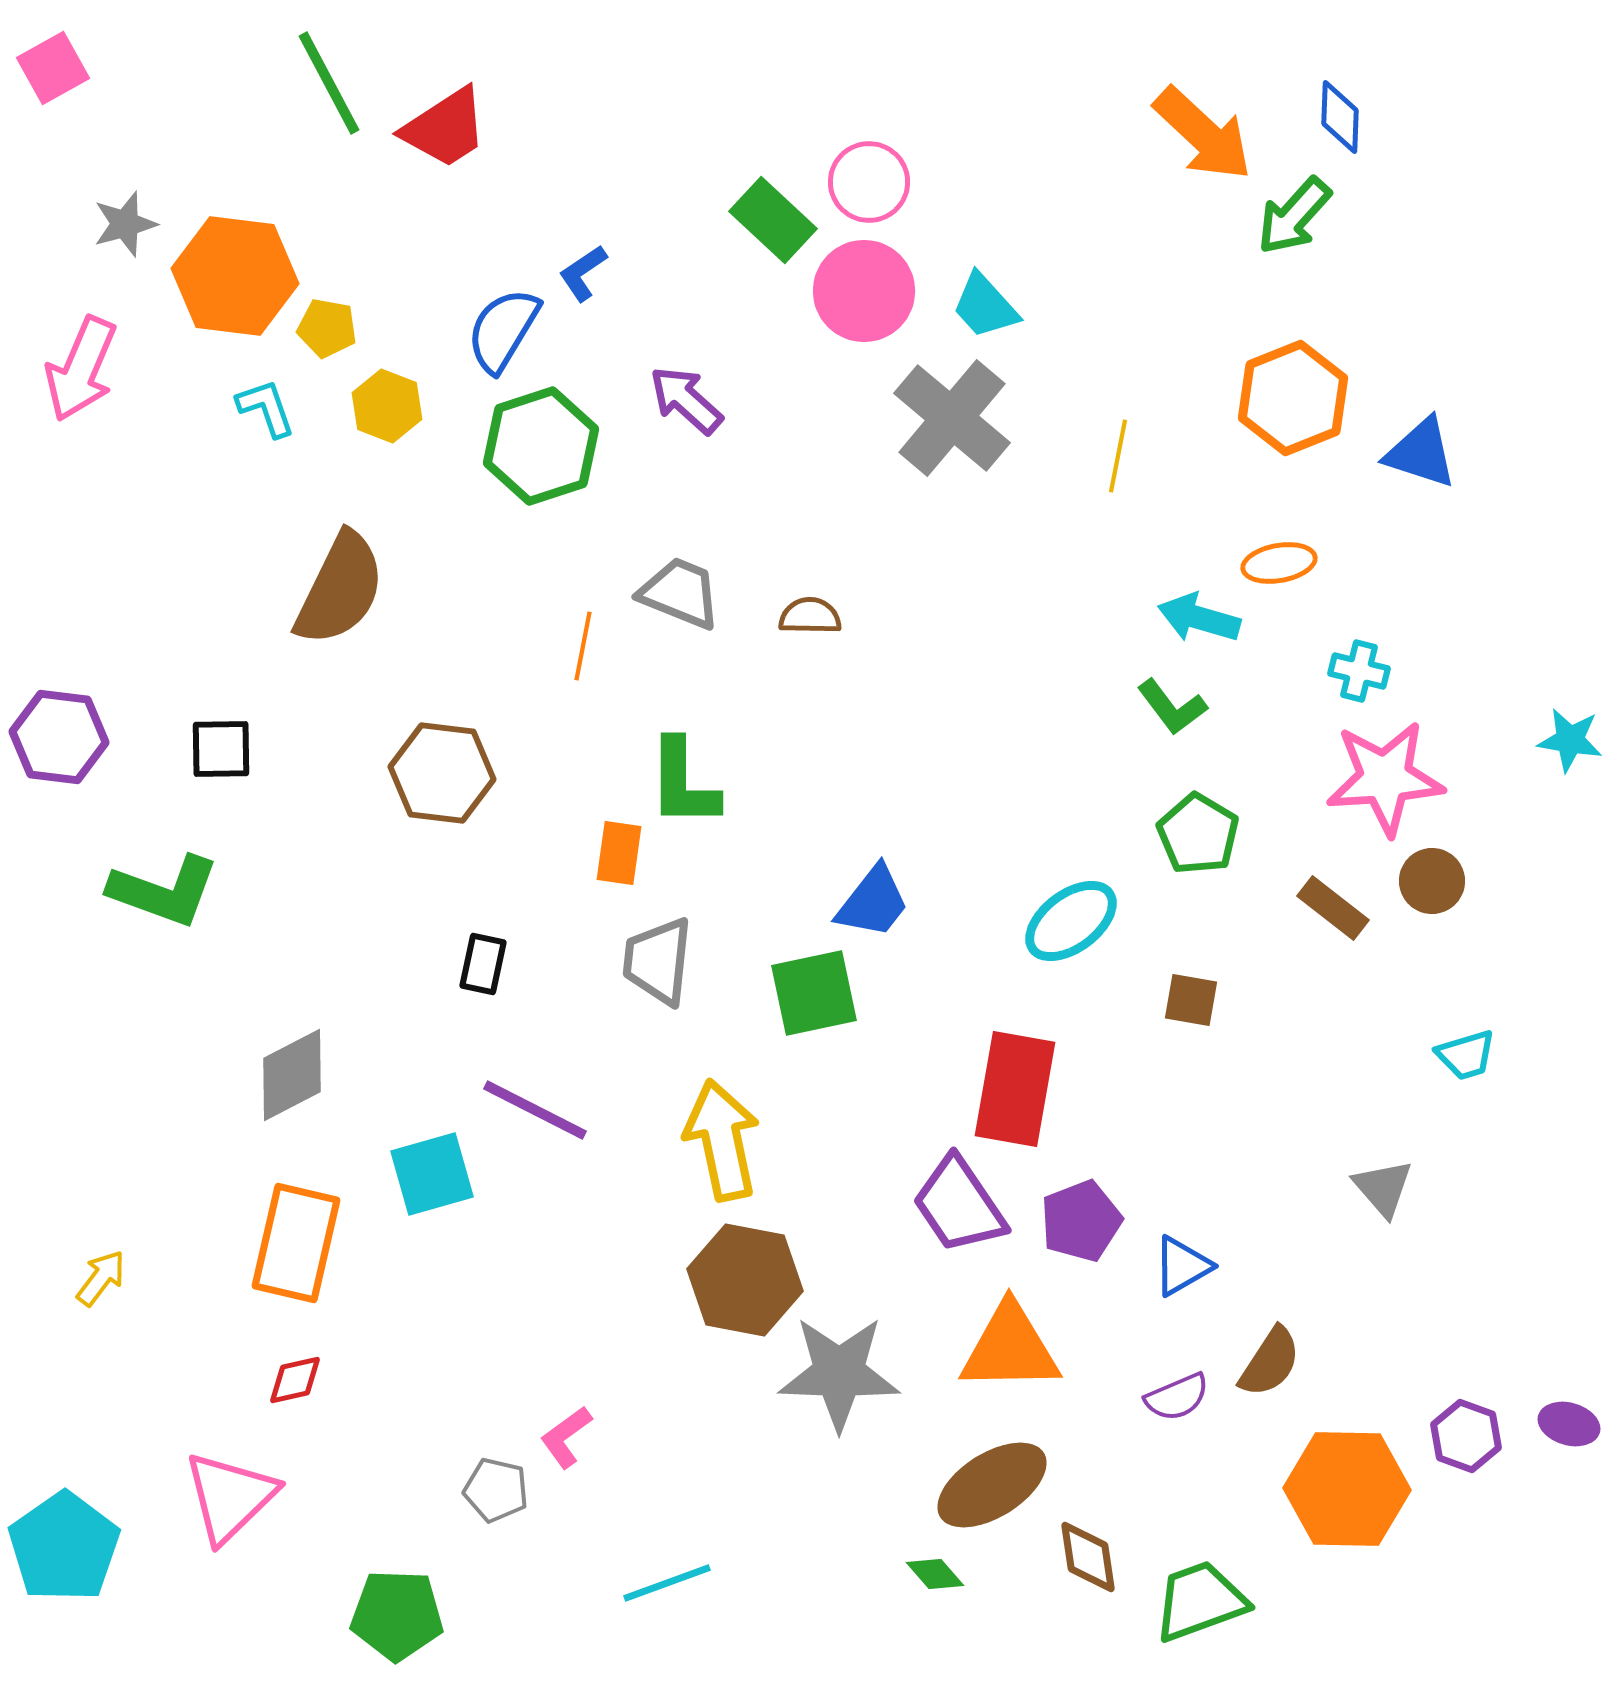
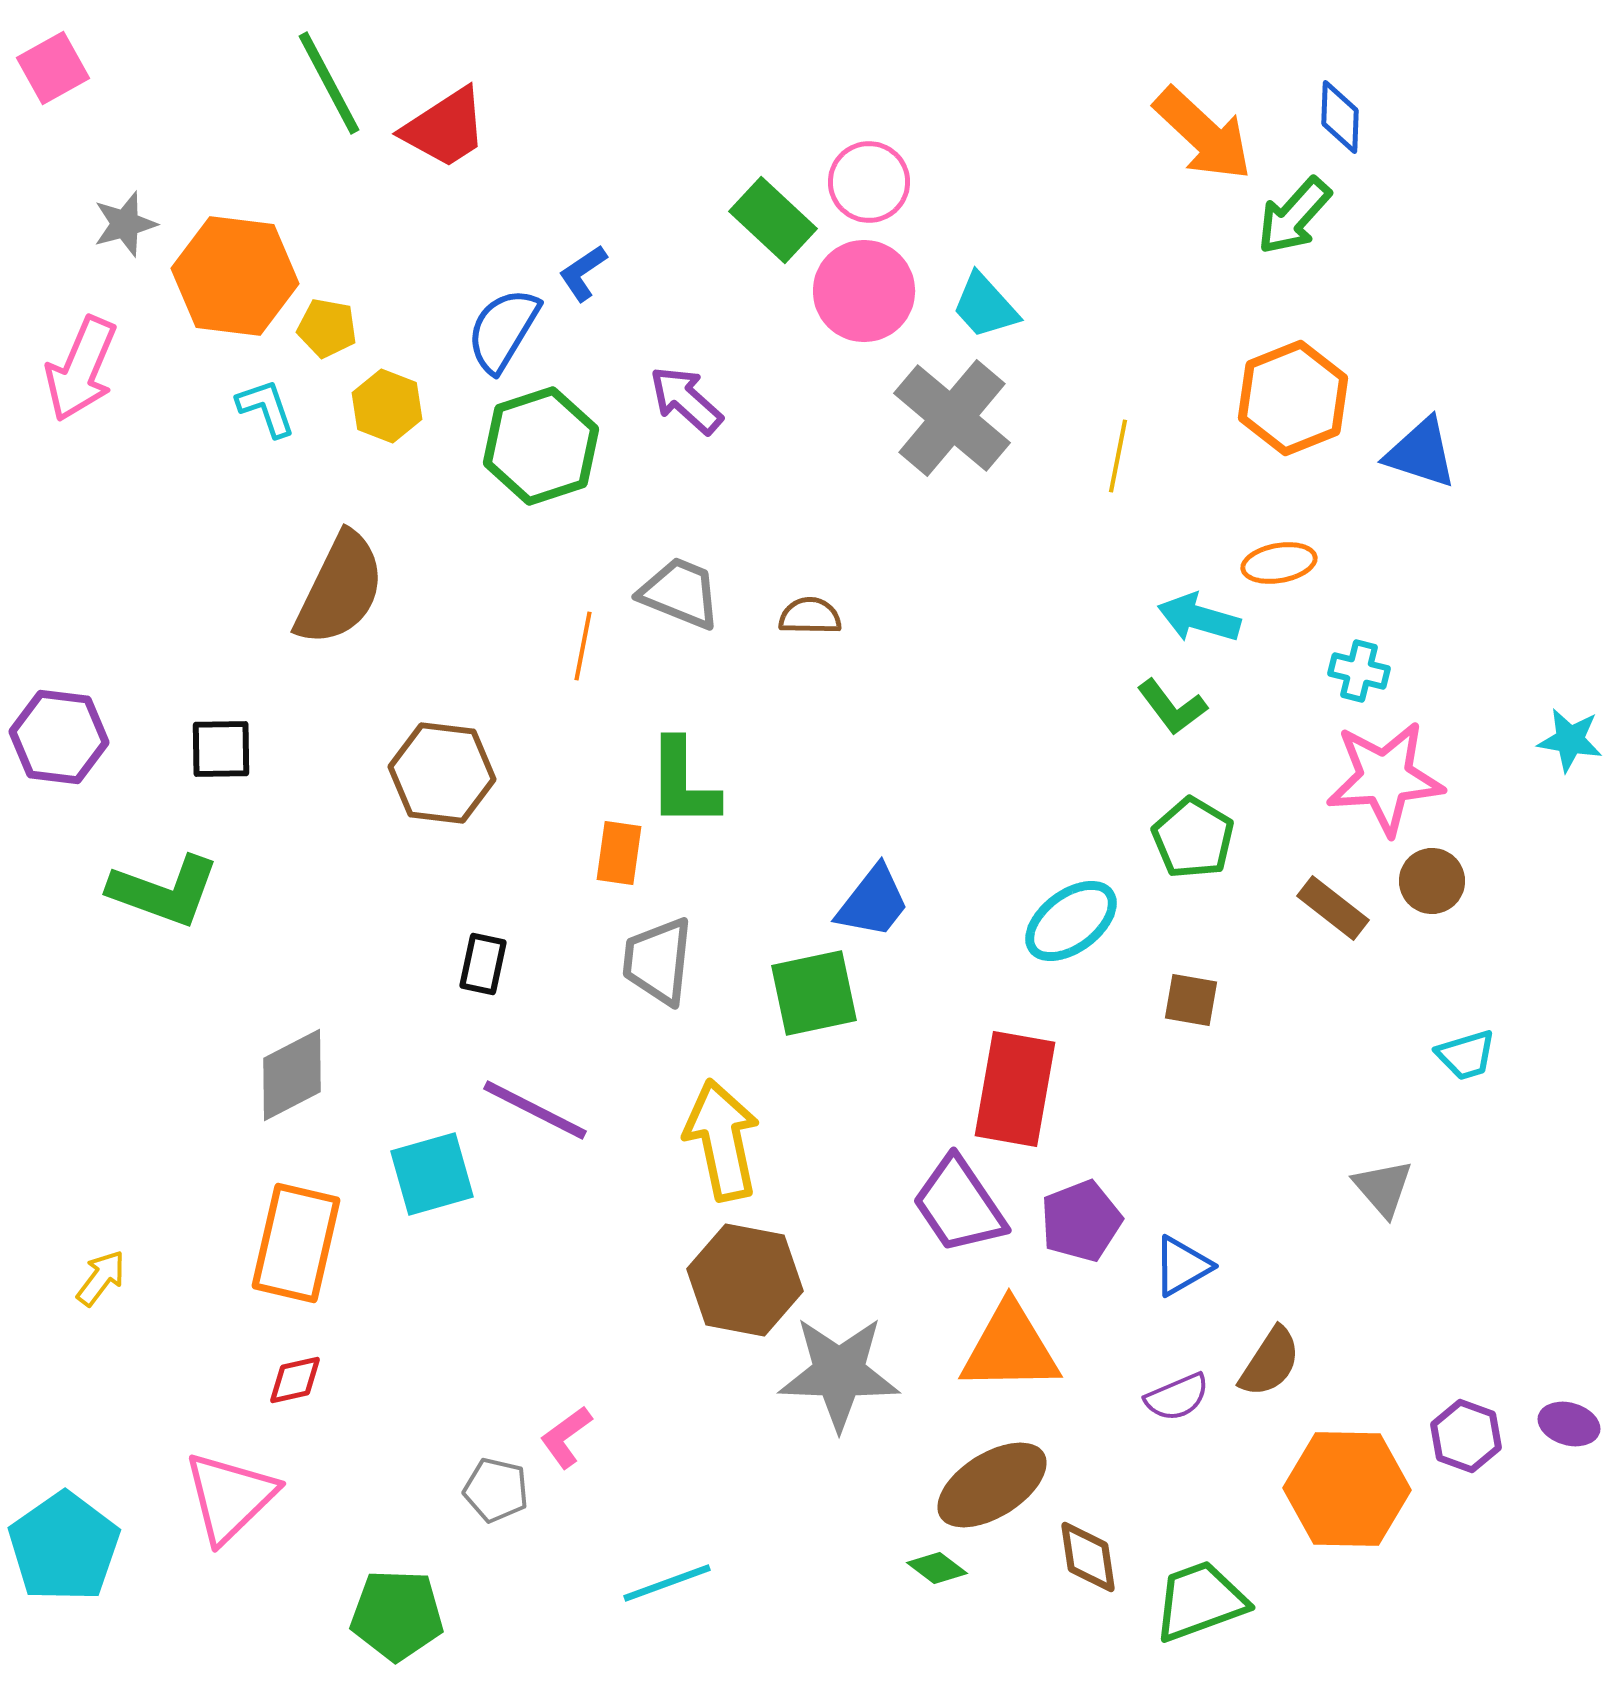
green pentagon at (1198, 834): moved 5 px left, 4 px down
green diamond at (935, 1574): moved 2 px right, 6 px up; rotated 12 degrees counterclockwise
